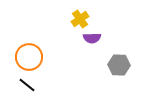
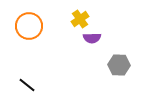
orange circle: moved 31 px up
